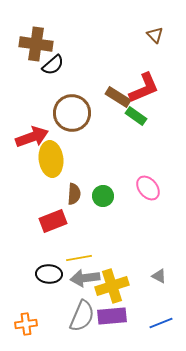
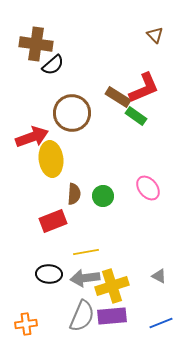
yellow line: moved 7 px right, 6 px up
